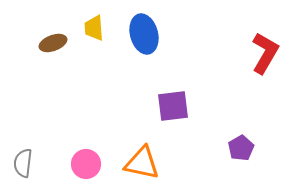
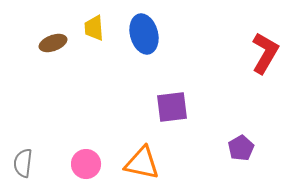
purple square: moved 1 px left, 1 px down
